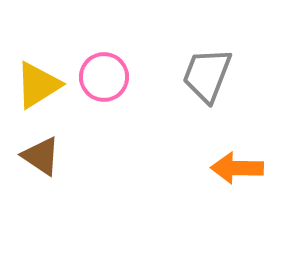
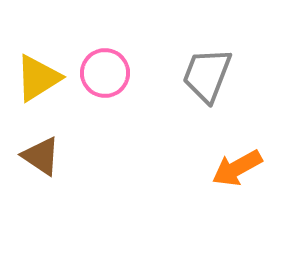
pink circle: moved 1 px right, 4 px up
yellow triangle: moved 7 px up
orange arrow: rotated 30 degrees counterclockwise
